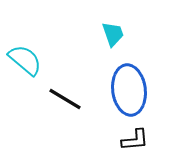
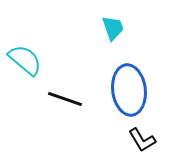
cyan trapezoid: moved 6 px up
black line: rotated 12 degrees counterclockwise
black L-shape: moved 7 px right; rotated 64 degrees clockwise
